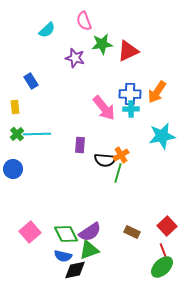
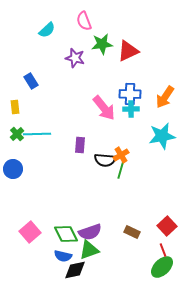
orange arrow: moved 8 px right, 5 px down
green line: moved 3 px right, 4 px up
purple semicircle: rotated 15 degrees clockwise
